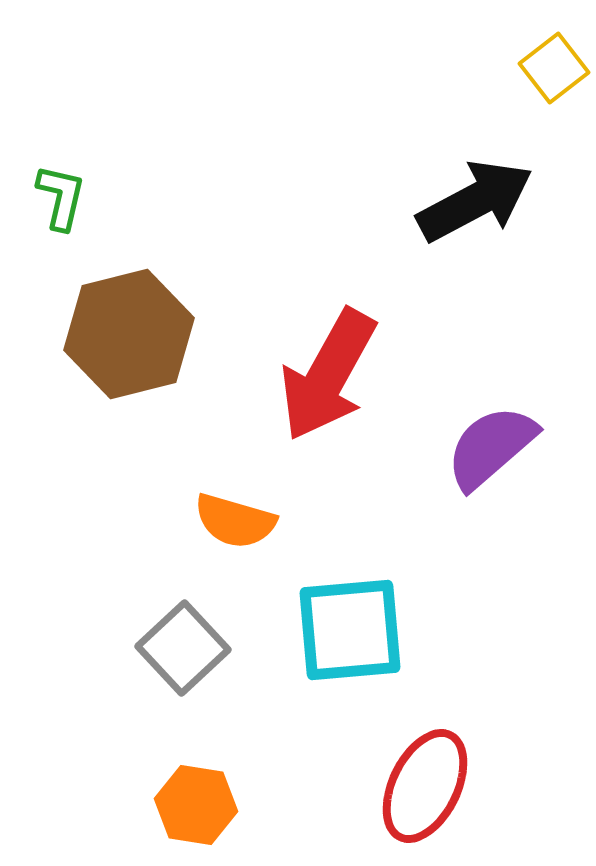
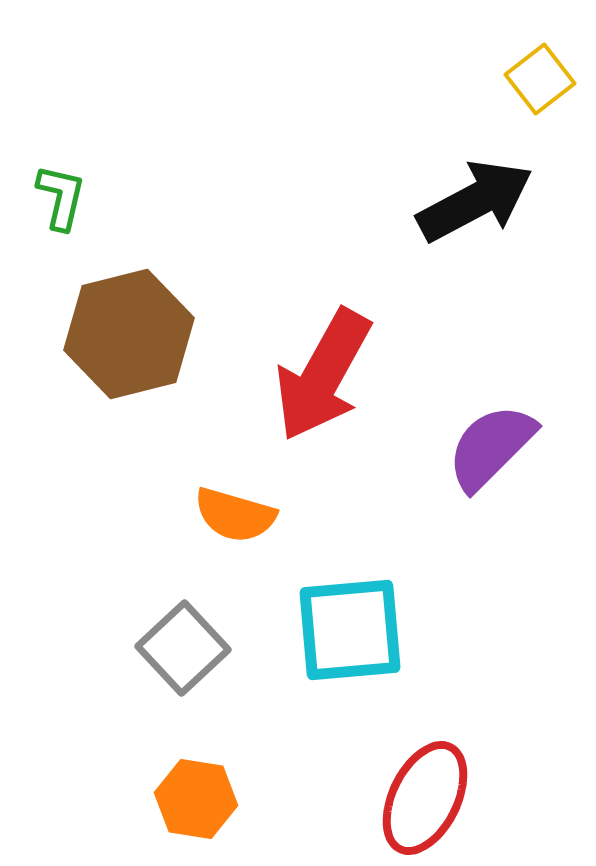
yellow square: moved 14 px left, 11 px down
red arrow: moved 5 px left
purple semicircle: rotated 4 degrees counterclockwise
orange semicircle: moved 6 px up
red ellipse: moved 12 px down
orange hexagon: moved 6 px up
